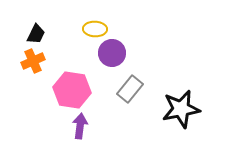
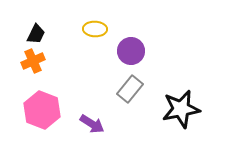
purple circle: moved 19 px right, 2 px up
pink hexagon: moved 30 px left, 20 px down; rotated 12 degrees clockwise
purple arrow: moved 12 px right, 2 px up; rotated 115 degrees clockwise
